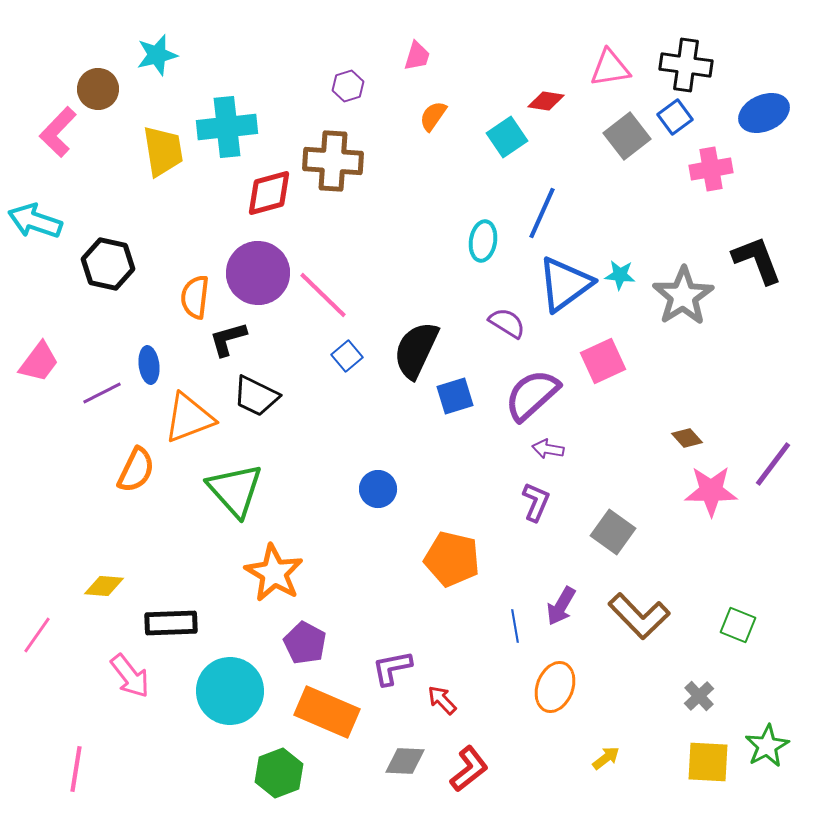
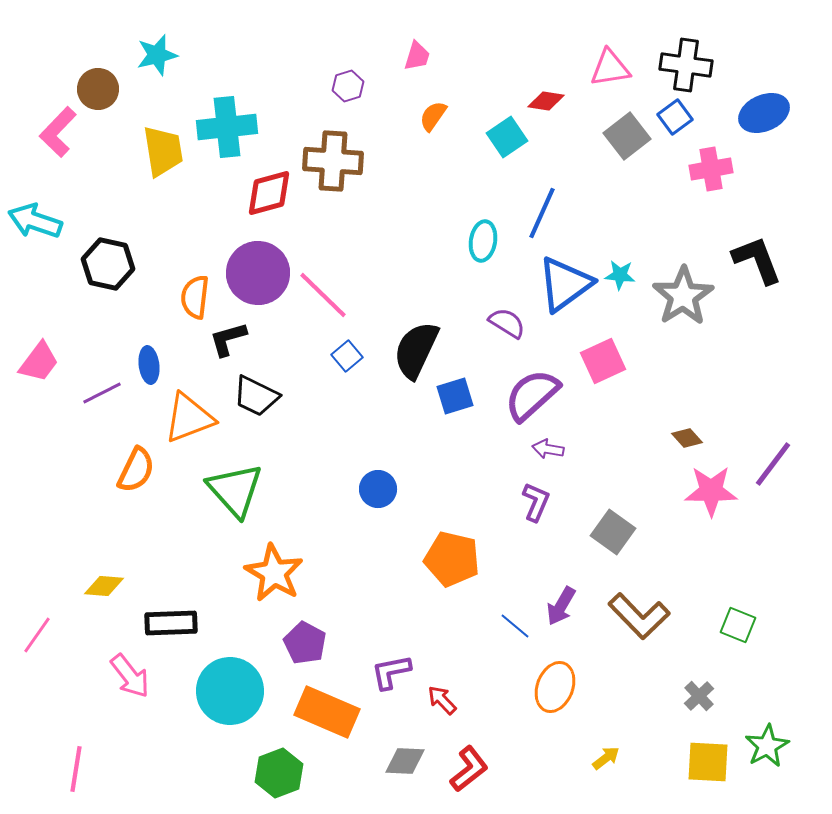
blue line at (515, 626): rotated 40 degrees counterclockwise
purple L-shape at (392, 668): moved 1 px left, 4 px down
